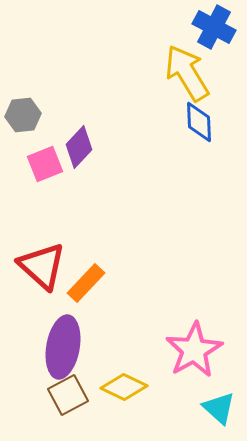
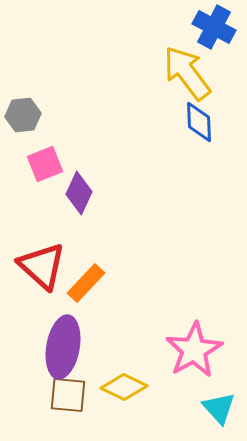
yellow arrow: rotated 6 degrees counterclockwise
purple diamond: moved 46 px down; rotated 18 degrees counterclockwise
brown square: rotated 33 degrees clockwise
cyan triangle: rotated 6 degrees clockwise
